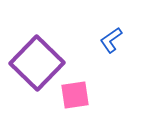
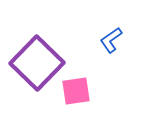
pink square: moved 1 px right, 4 px up
